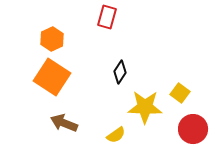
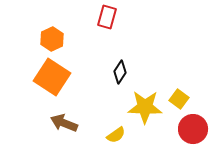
yellow square: moved 1 px left, 6 px down
